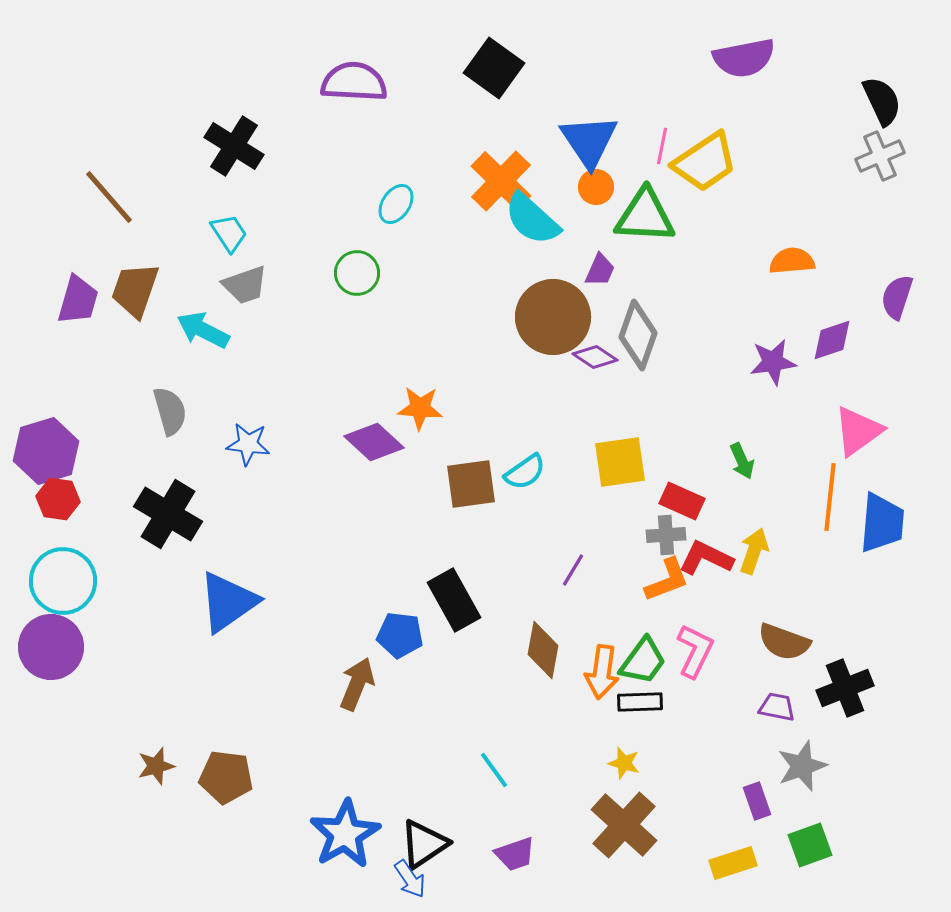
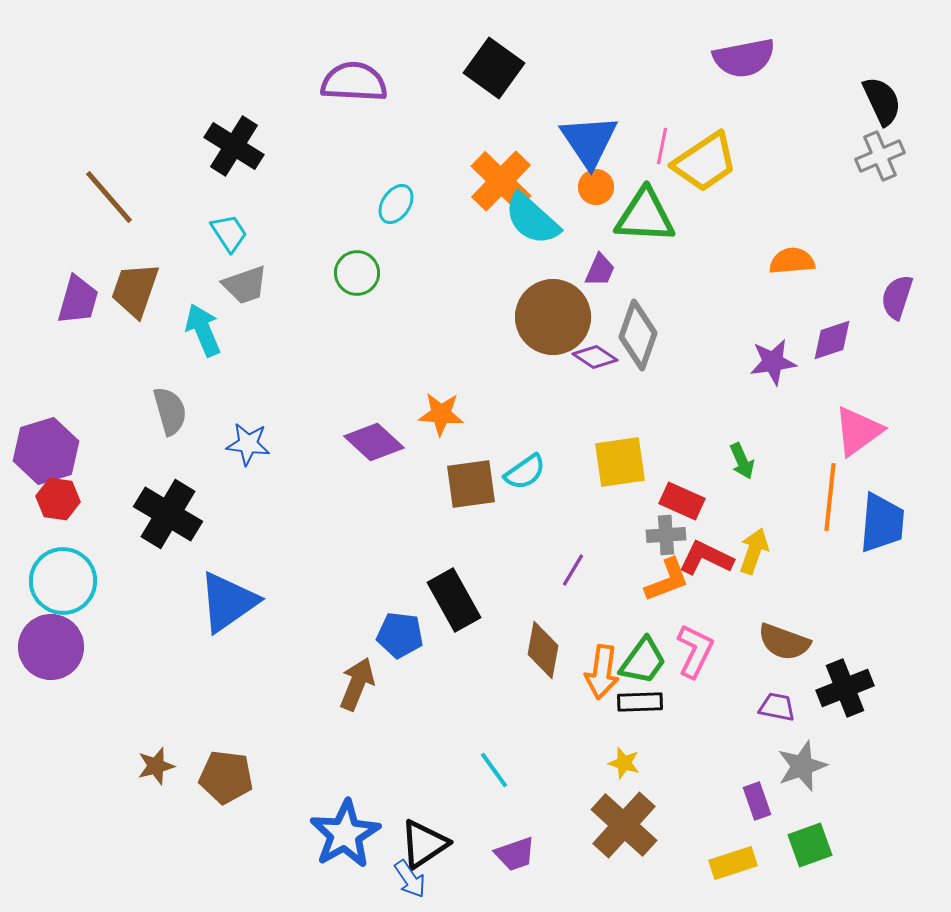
cyan arrow at (203, 330): rotated 40 degrees clockwise
orange star at (420, 408): moved 21 px right, 6 px down
